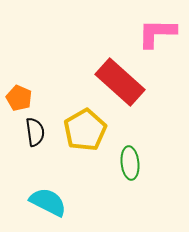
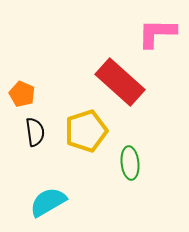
orange pentagon: moved 3 px right, 4 px up
yellow pentagon: moved 1 px right, 1 px down; rotated 12 degrees clockwise
cyan semicircle: rotated 57 degrees counterclockwise
